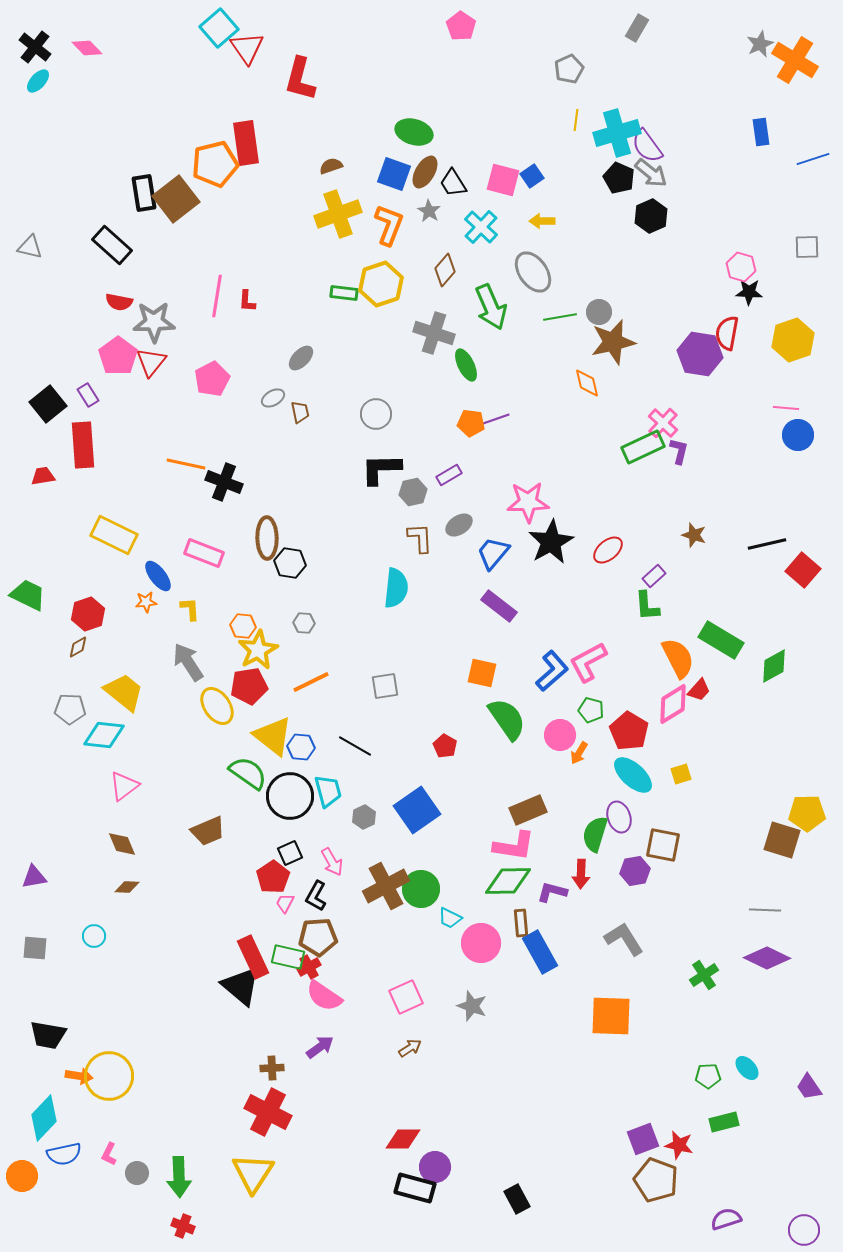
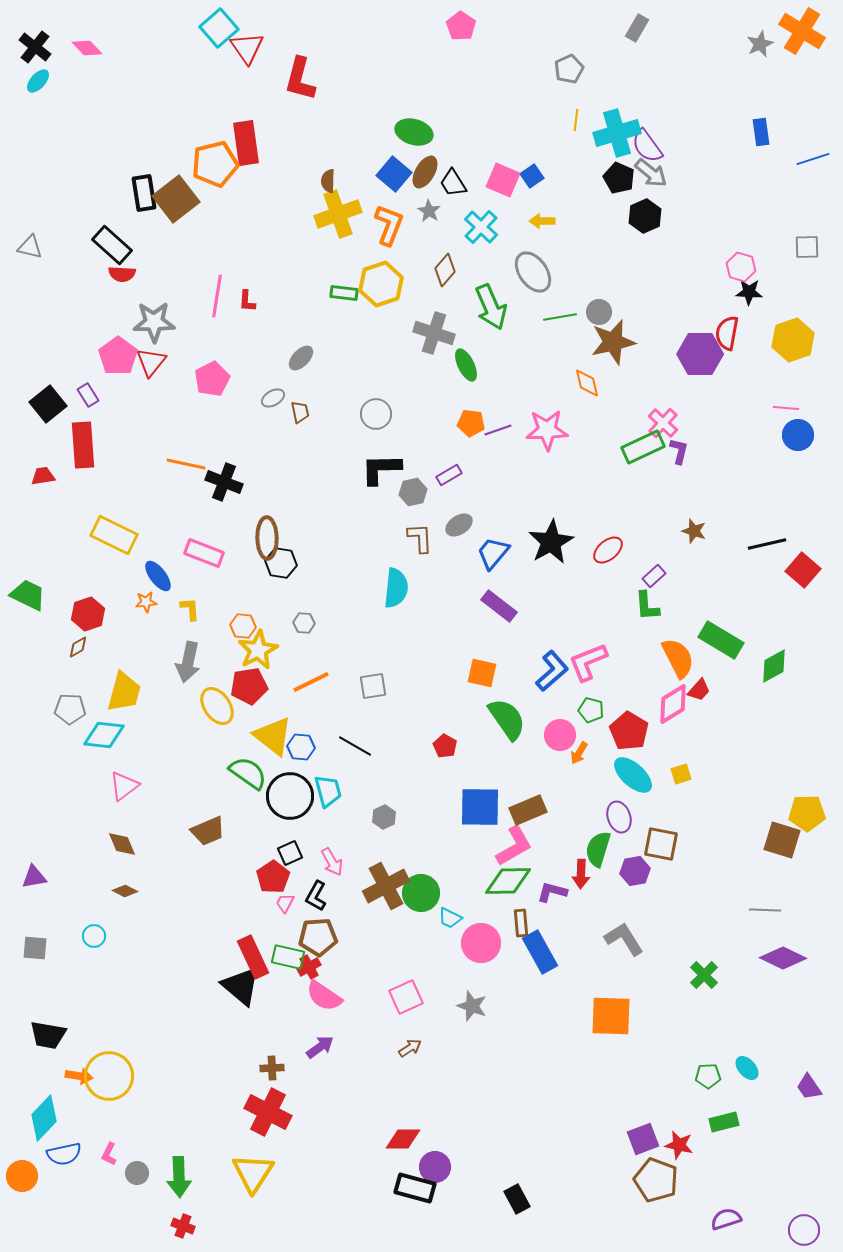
orange cross at (795, 60): moved 7 px right, 29 px up
brown semicircle at (331, 166): moved 3 px left, 15 px down; rotated 70 degrees counterclockwise
blue square at (394, 174): rotated 20 degrees clockwise
pink square at (503, 180): rotated 8 degrees clockwise
black hexagon at (651, 216): moved 6 px left
red semicircle at (119, 302): moved 3 px right, 28 px up; rotated 8 degrees counterclockwise
purple hexagon at (700, 354): rotated 9 degrees counterclockwise
purple line at (496, 419): moved 2 px right, 11 px down
pink star at (528, 502): moved 19 px right, 72 px up
brown star at (694, 535): moved 4 px up
black hexagon at (290, 563): moved 9 px left
gray arrow at (188, 662): rotated 135 degrees counterclockwise
pink L-shape at (588, 662): rotated 6 degrees clockwise
gray square at (385, 686): moved 12 px left
yellow trapezoid at (124, 692): rotated 66 degrees clockwise
blue square at (417, 810): moved 63 px right, 3 px up; rotated 36 degrees clockwise
gray hexagon at (364, 817): moved 20 px right
green semicircle at (595, 834): moved 3 px right, 15 px down
brown square at (663, 845): moved 2 px left, 1 px up
pink L-shape at (514, 846): rotated 39 degrees counterclockwise
brown diamond at (127, 887): moved 2 px left, 4 px down; rotated 25 degrees clockwise
green circle at (421, 889): moved 4 px down
purple diamond at (767, 958): moved 16 px right
green cross at (704, 975): rotated 12 degrees counterclockwise
